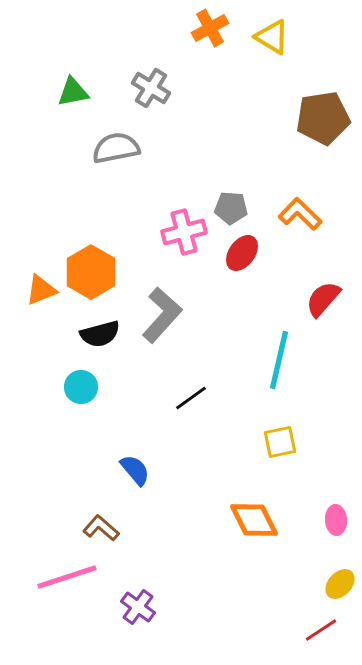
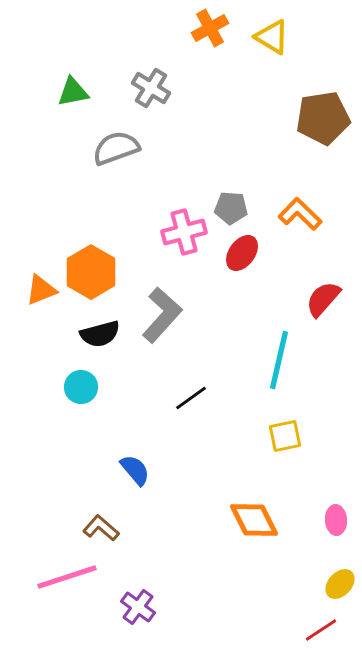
gray semicircle: rotated 9 degrees counterclockwise
yellow square: moved 5 px right, 6 px up
